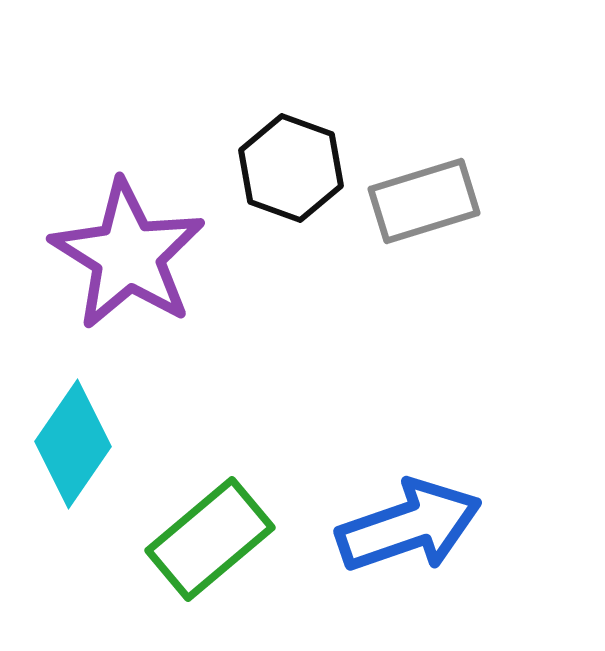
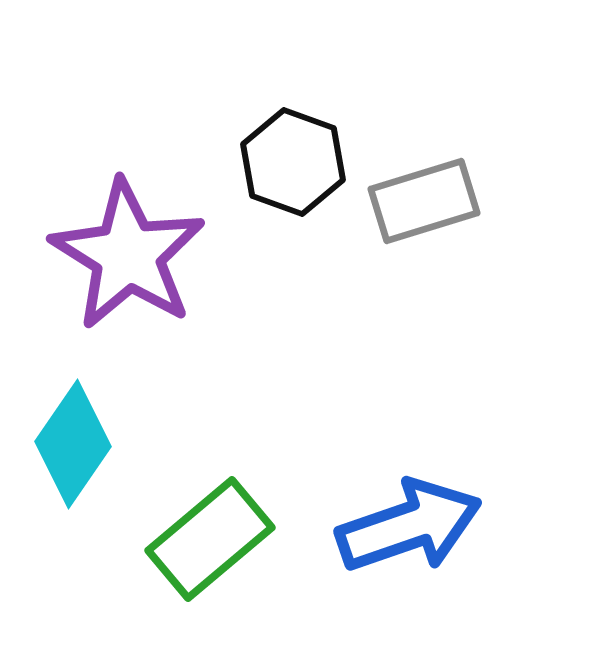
black hexagon: moved 2 px right, 6 px up
